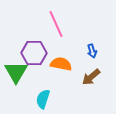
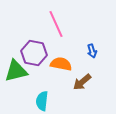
purple hexagon: rotated 10 degrees clockwise
green triangle: moved 1 px up; rotated 45 degrees clockwise
brown arrow: moved 9 px left, 5 px down
cyan semicircle: moved 1 px left, 2 px down; rotated 12 degrees counterclockwise
